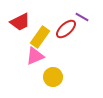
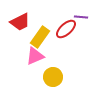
purple line: moved 1 px left; rotated 24 degrees counterclockwise
